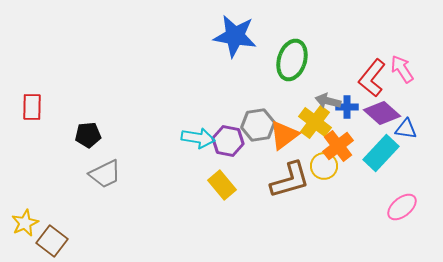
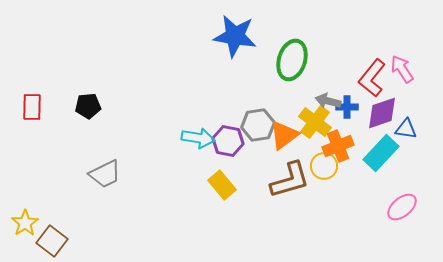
purple diamond: rotated 60 degrees counterclockwise
black pentagon: moved 29 px up
orange cross: rotated 16 degrees clockwise
yellow star: rotated 8 degrees counterclockwise
